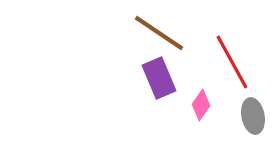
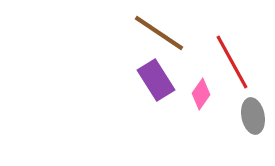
purple rectangle: moved 3 px left, 2 px down; rotated 9 degrees counterclockwise
pink diamond: moved 11 px up
